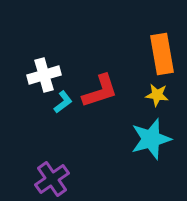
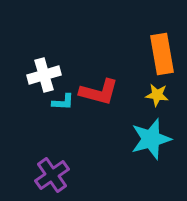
red L-shape: moved 1 px left, 1 px down; rotated 33 degrees clockwise
cyan L-shape: rotated 40 degrees clockwise
purple cross: moved 4 px up
